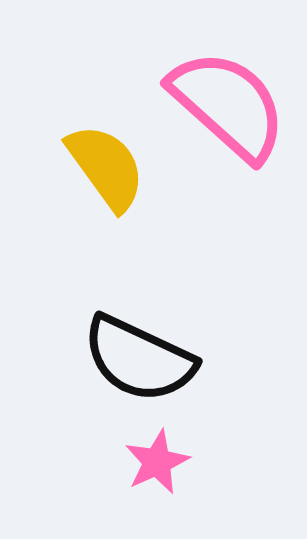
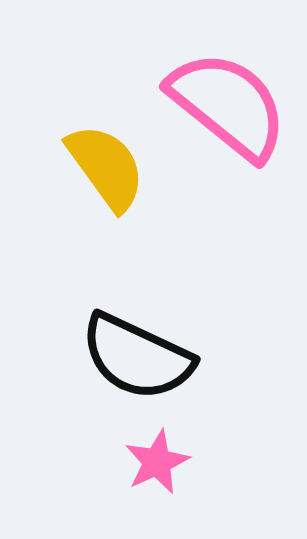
pink semicircle: rotated 3 degrees counterclockwise
black semicircle: moved 2 px left, 2 px up
